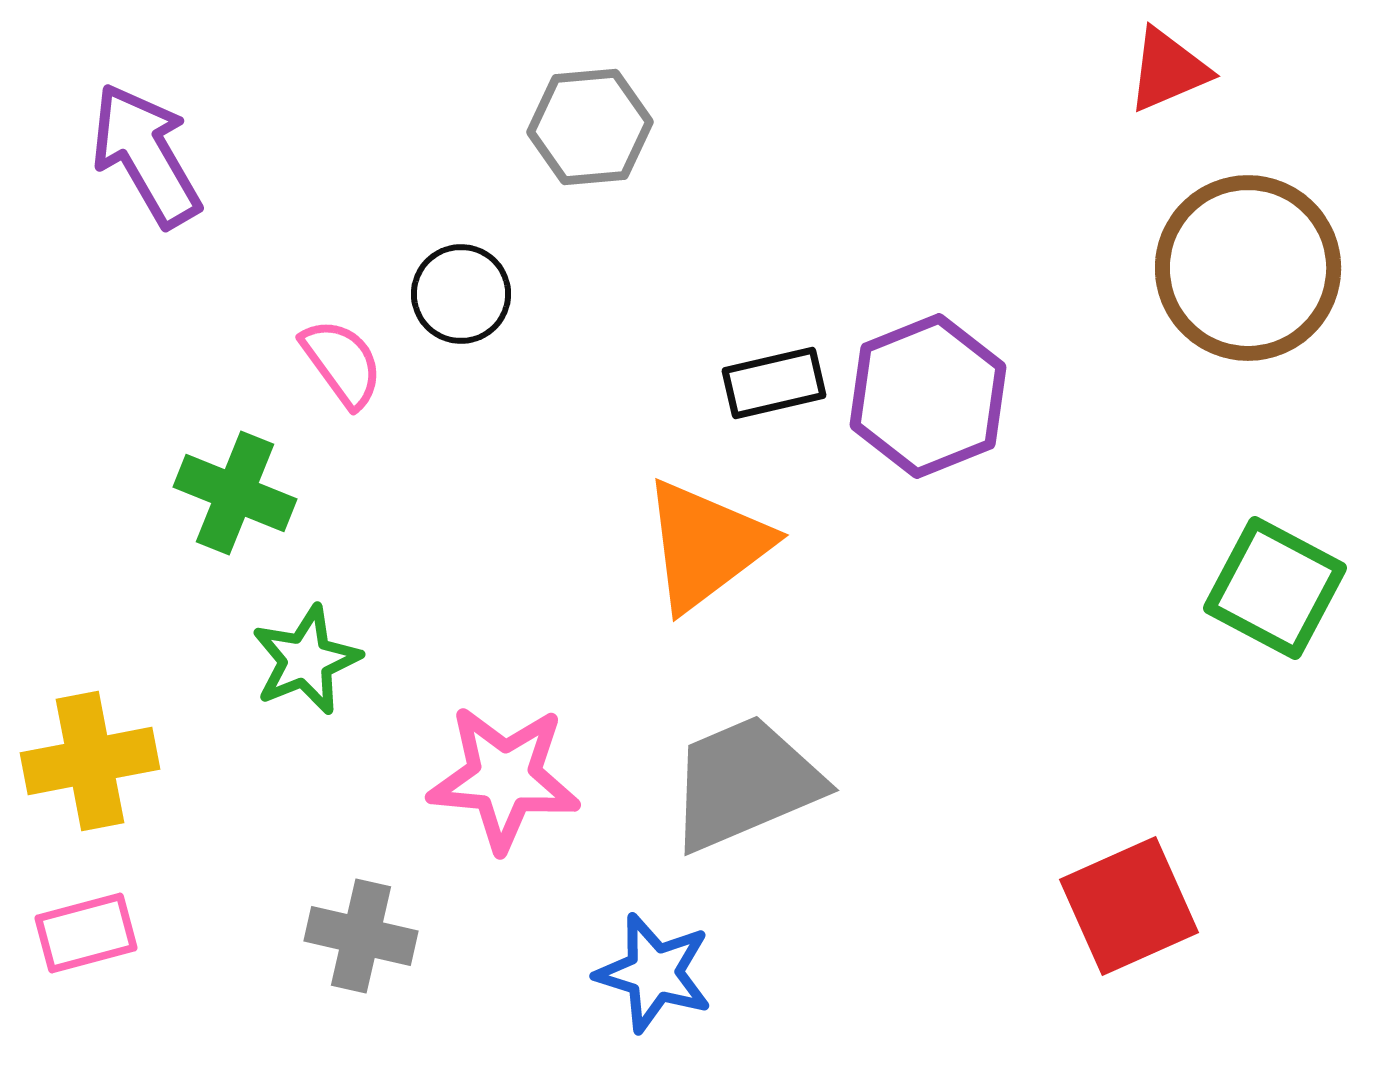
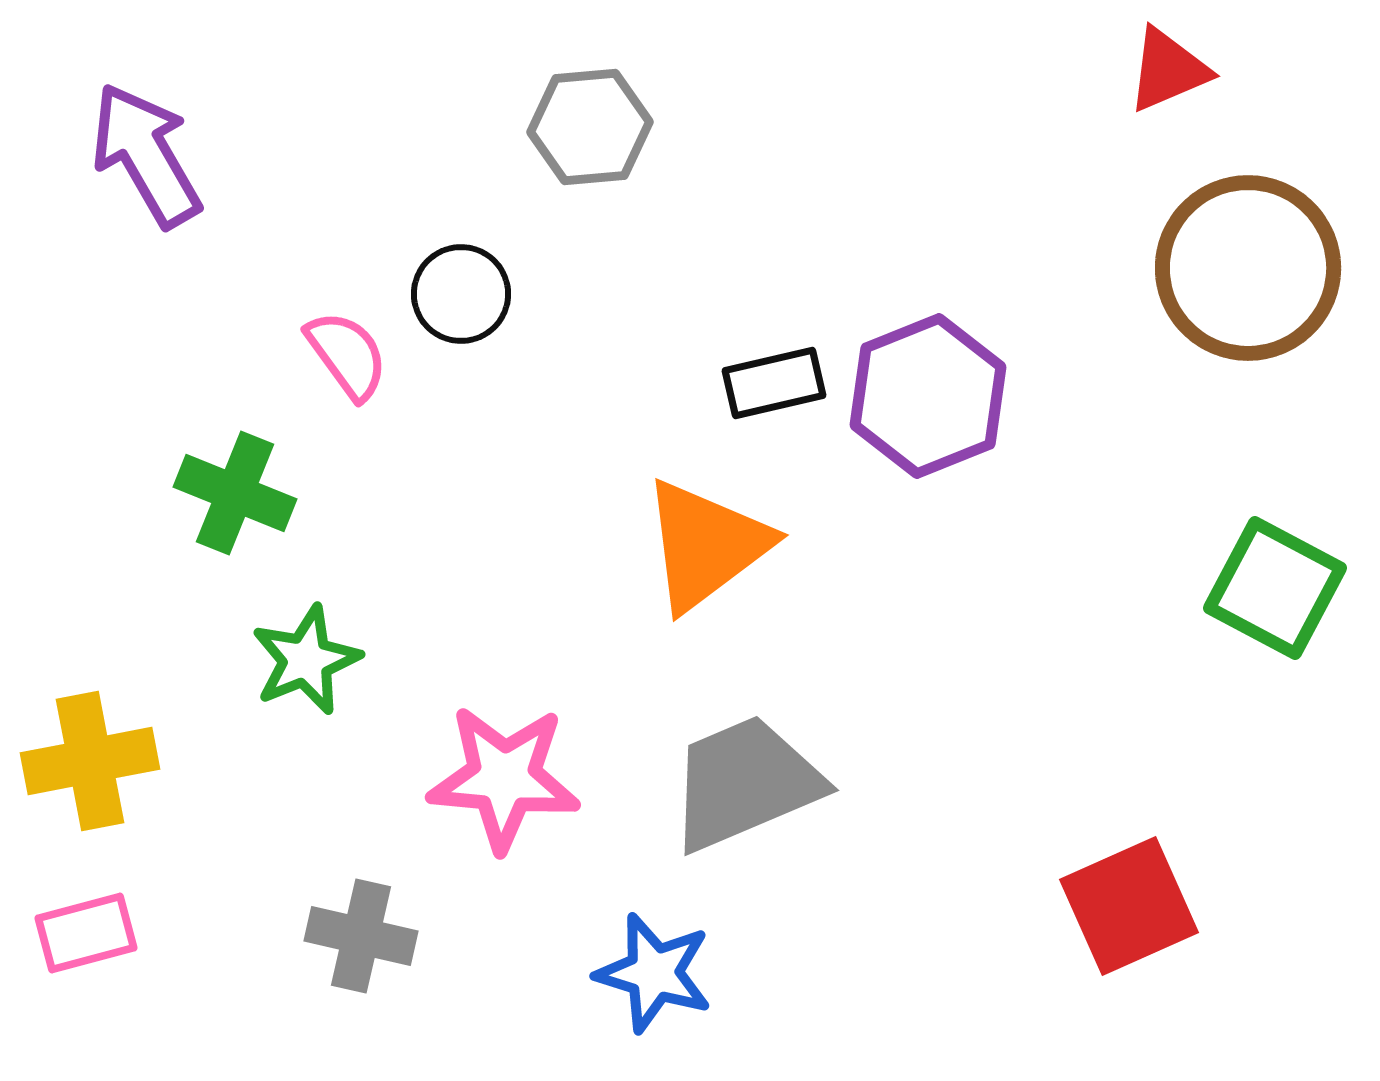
pink semicircle: moved 5 px right, 8 px up
